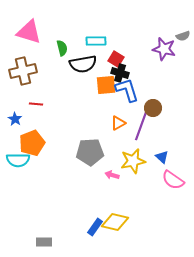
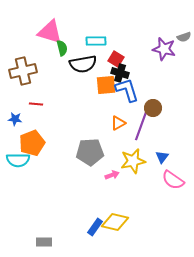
pink triangle: moved 21 px right
gray semicircle: moved 1 px right, 1 px down
blue star: rotated 24 degrees counterclockwise
blue triangle: rotated 24 degrees clockwise
pink arrow: rotated 144 degrees clockwise
